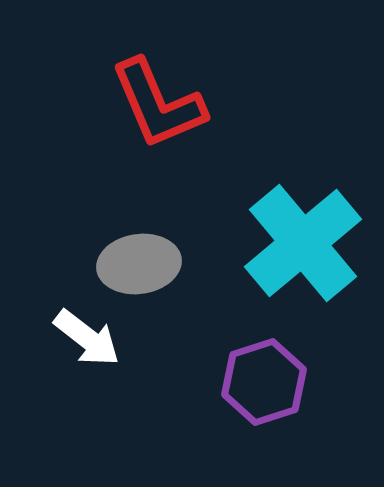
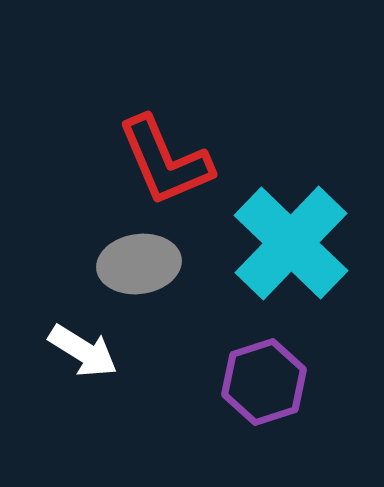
red L-shape: moved 7 px right, 57 px down
cyan cross: moved 12 px left; rotated 6 degrees counterclockwise
white arrow: moved 4 px left, 13 px down; rotated 6 degrees counterclockwise
